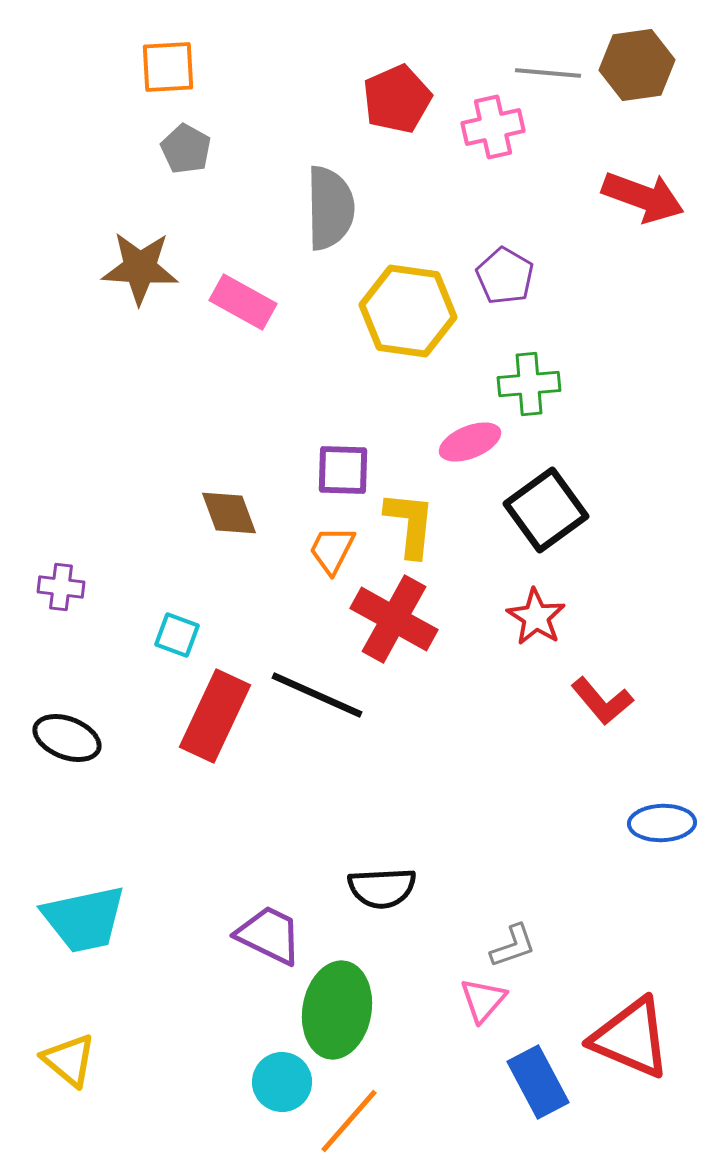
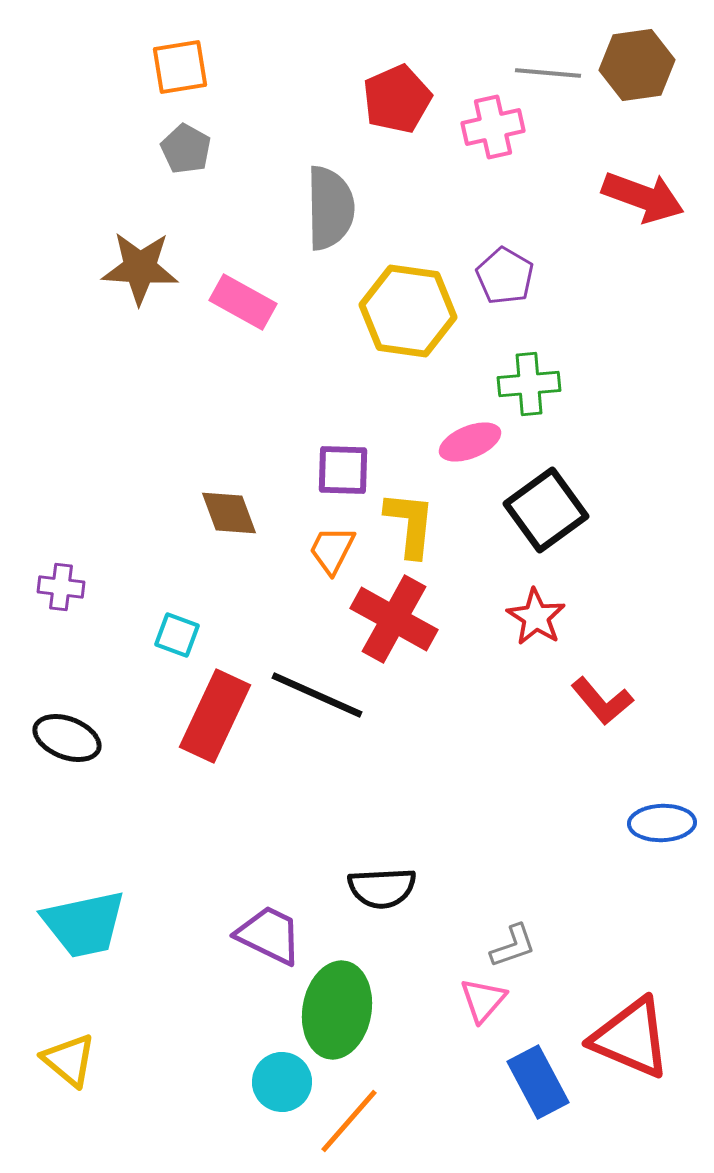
orange square: moved 12 px right; rotated 6 degrees counterclockwise
cyan trapezoid: moved 5 px down
